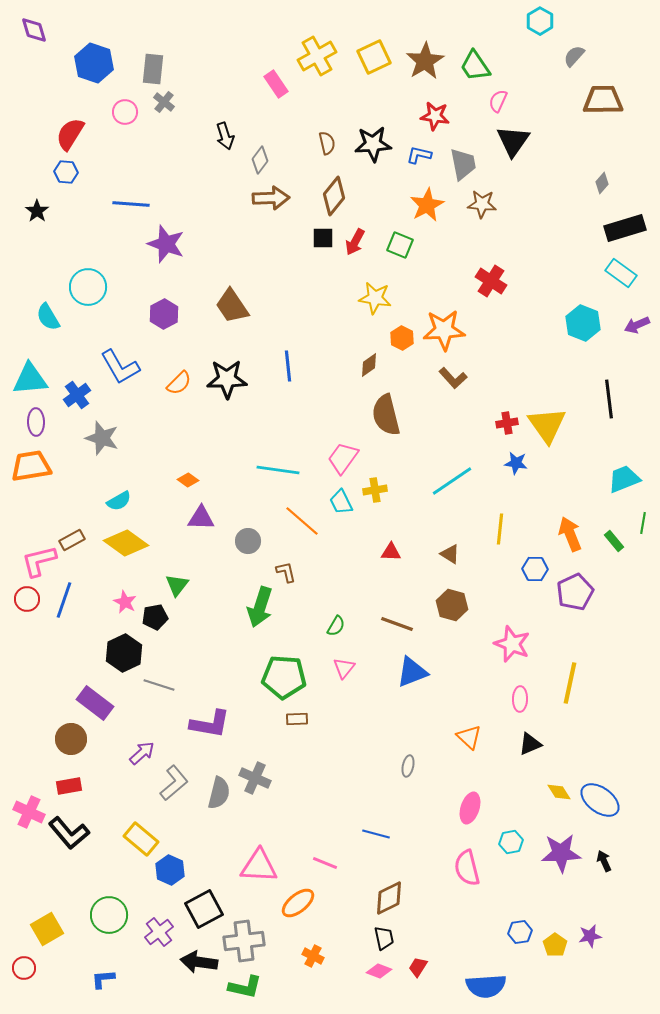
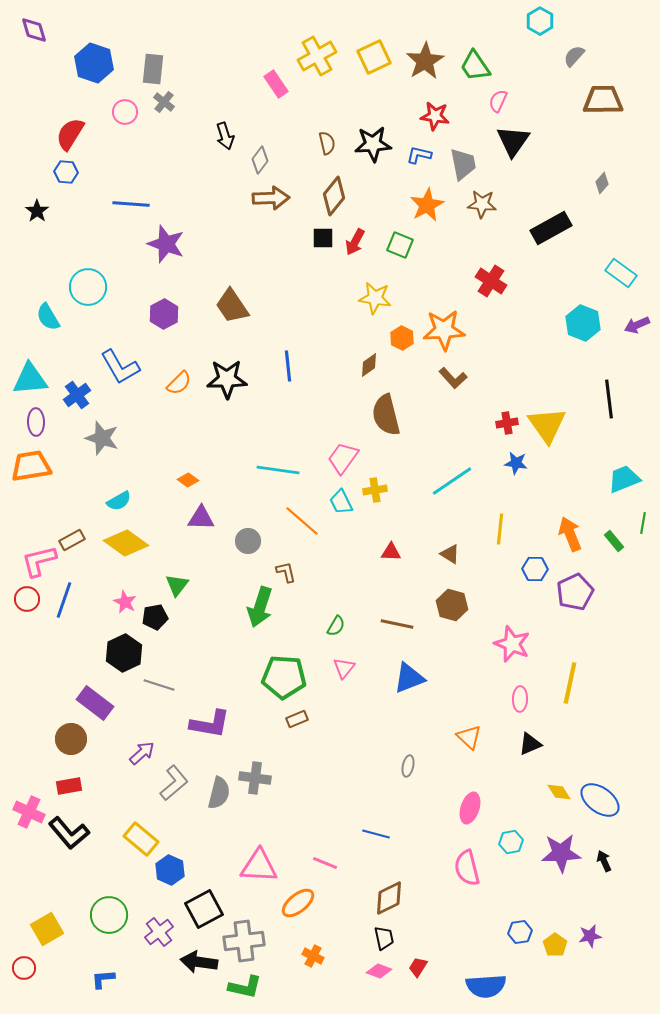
black rectangle at (625, 228): moved 74 px left; rotated 12 degrees counterclockwise
brown line at (397, 624): rotated 8 degrees counterclockwise
blue triangle at (412, 672): moved 3 px left, 6 px down
brown rectangle at (297, 719): rotated 20 degrees counterclockwise
gray cross at (255, 778): rotated 16 degrees counterclockwise
